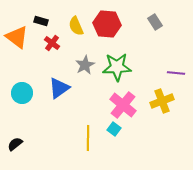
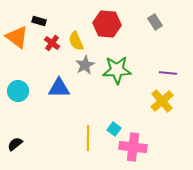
black rectangle: moved 2 px left
yellow semicircle: moved 15 px down
green star: moved 3 px down
purple line: moved 8 px left
blue triangle: rotated 35 degrees clockwise
cyan circle: moved 4 px left, 2 px up
yellow cross: rotated 20 degrees counterclockwise
pink cross: moved 10 px right, 42 px down; rotated 32 degrees counterclockwise
